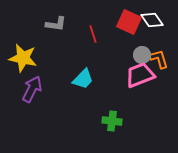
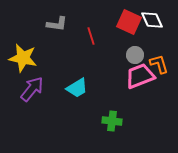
white diamond: rotated 10 degrees clockwise
gray L-shape: moved 1 px right
red line: moved 2 px left, 2 px down
gray circle: moved 7 px left
orange L-shape: moved 5 px down
pink trapezoid: moved 1 px down
cyan trapezoid: moved 6 px left, 9 px down; rotated 15 degrees clockwise
purple arrow: rotated 12 degrees clockwise
